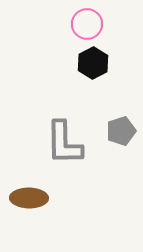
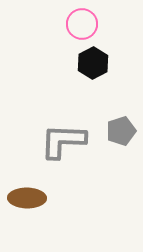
pink circle: moved 5 px left
gray L-shape: moved 1 px left, 2 px up; rotated 93 degrees clockwise
brown ellipse: moved 2 px left
